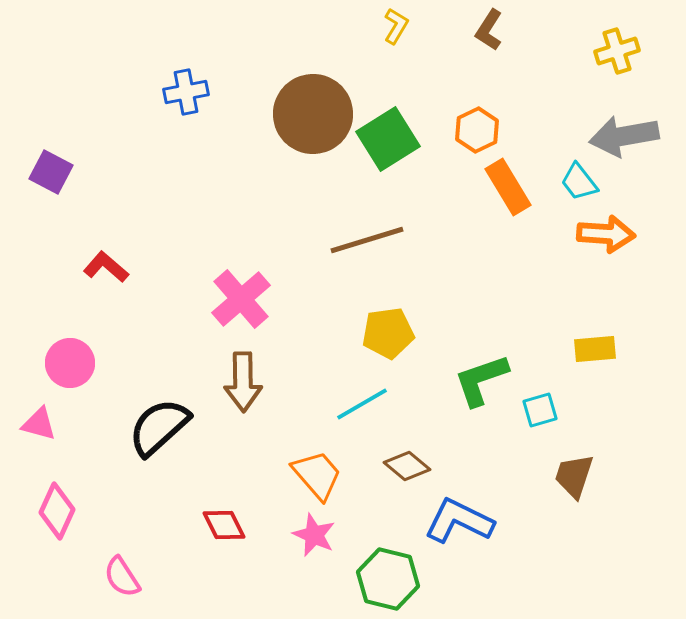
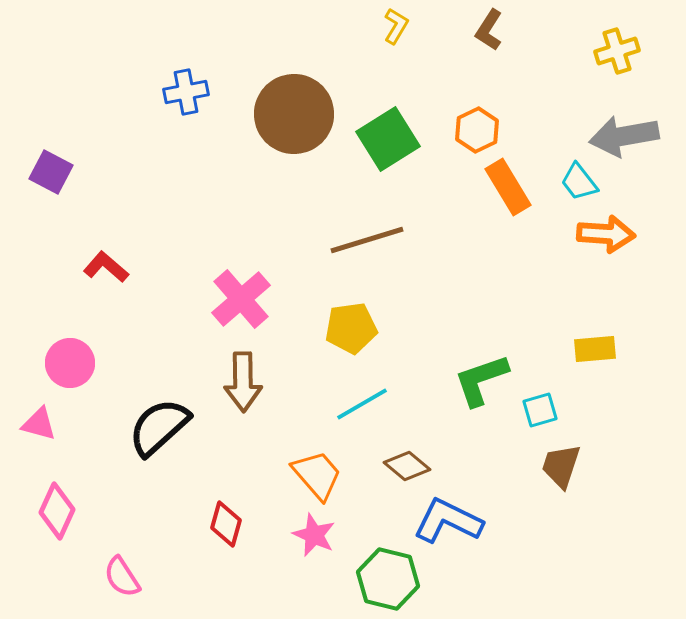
brown circle: moved 19 px left
yellow pentagon: moved 37 px left, 5 px up
brown trapezoid: moved 13 px left, 10 px up
blue L-shape: moved 11 px left
red diamond: moved 2 px right, 1 px up; rotated 42 degrees clockwise
